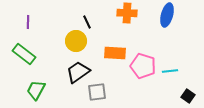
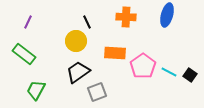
orange cross: moved 1 px left, 4 px down
purple line: rotated 24 degrees clockwise
pink pentagon: rotated 20 degrees clockwise
cyan line: moved 1 px left, 1 px down; rotated 35 degrees clockwise
gray square: rotated 12 degrees counterclockwise
black square: moved 2 px right, 21 px up
